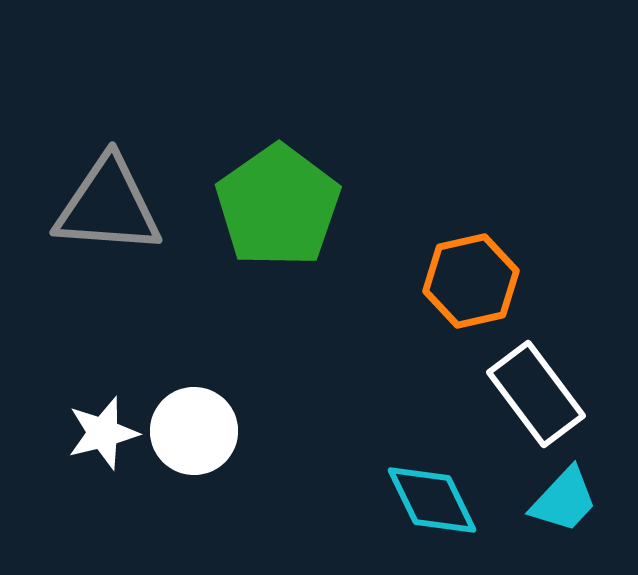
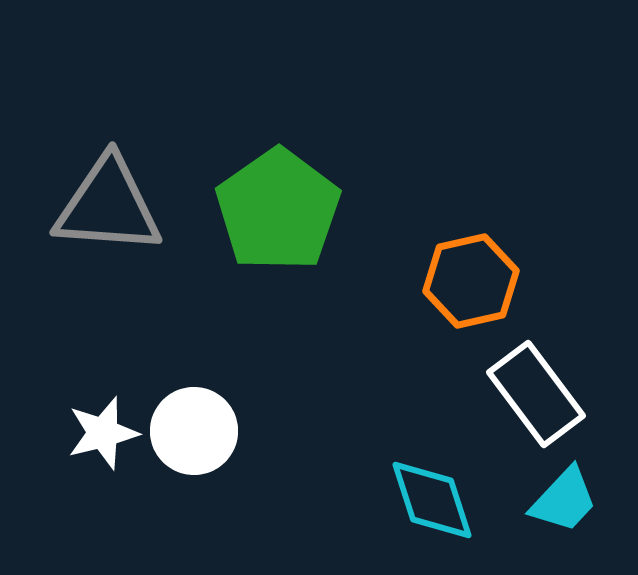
green pentagon: moved 4 px down
cyan diamond: rotated 8 degrees clockwise
